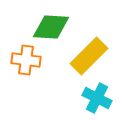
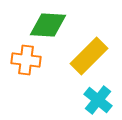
green diamond: moved 3 px left, 2 px up
cyan cross: moved 1 px right, 2 px down; rotated 12 degrees clockwise
